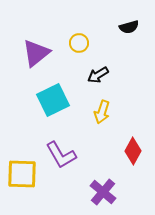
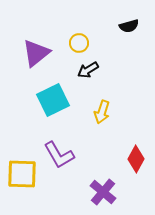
black semicircle: moved 1 px up
black arrow: moved 10 px left, 5 px up
red diamond: moved 3 px right, 8 px down
purple L-shape: moved 2 px left
